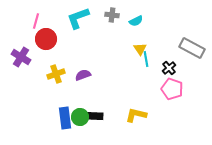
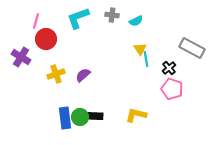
purple semicircle: rotated 21 degrees counterclockwise
